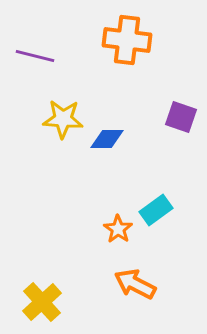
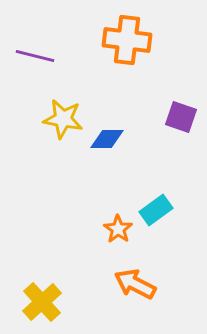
yellow star: rotated 6 degrees clockwise
